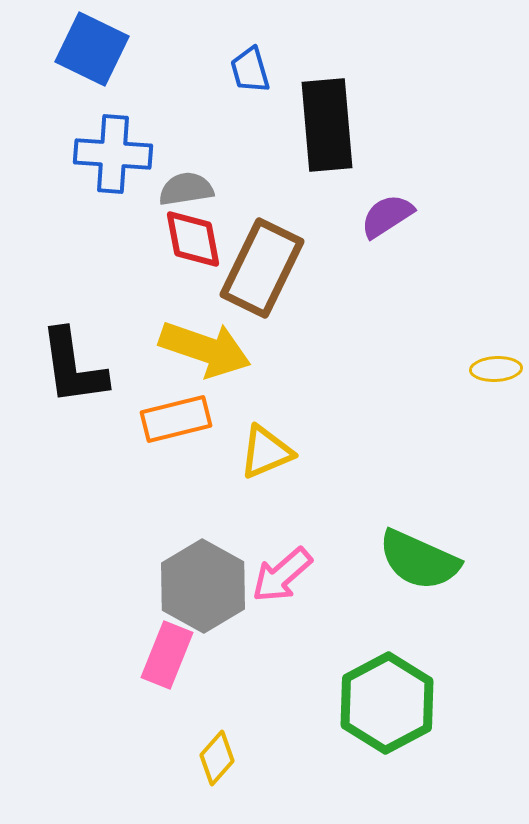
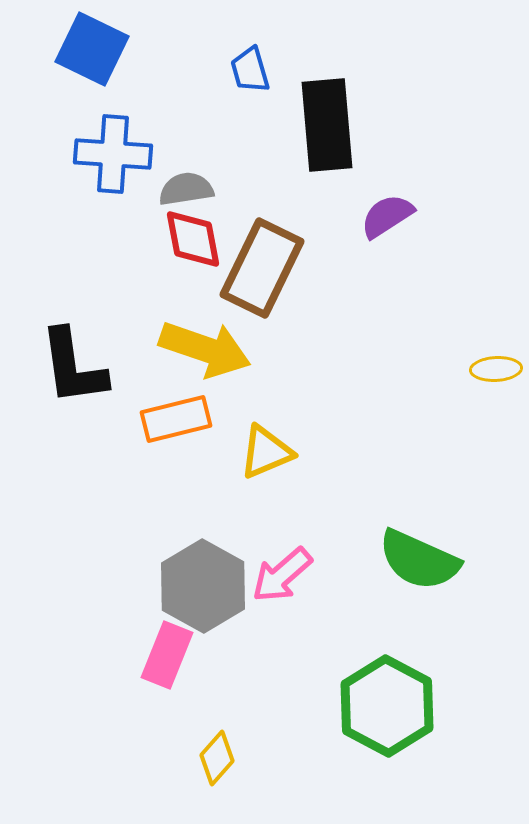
green hexagon: moved 3 px down; rotated 4 degrees counterclockwise
